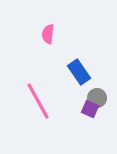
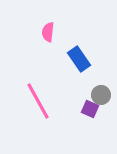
pink semicircle: moved 2 px up
blue rectangle: moved 13 px up
gray circle: moved 4 px right, 3 px up
